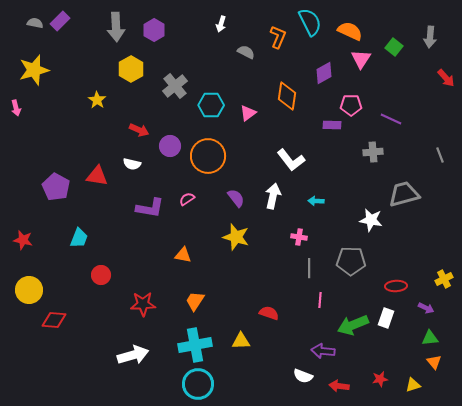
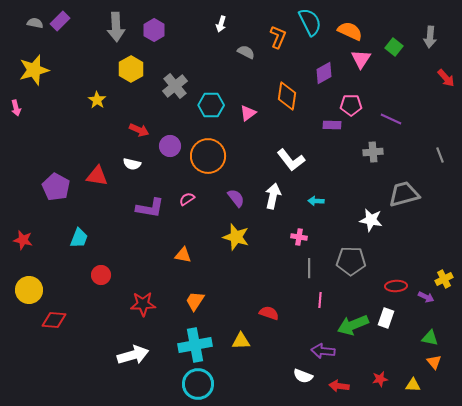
purple arrow at (426, 308): moved 11 px up
green triangle at (430, 338): rotated 18 degrees clockwise
yellow triangle at (413, 385): rotated 21 degrees clockwise
